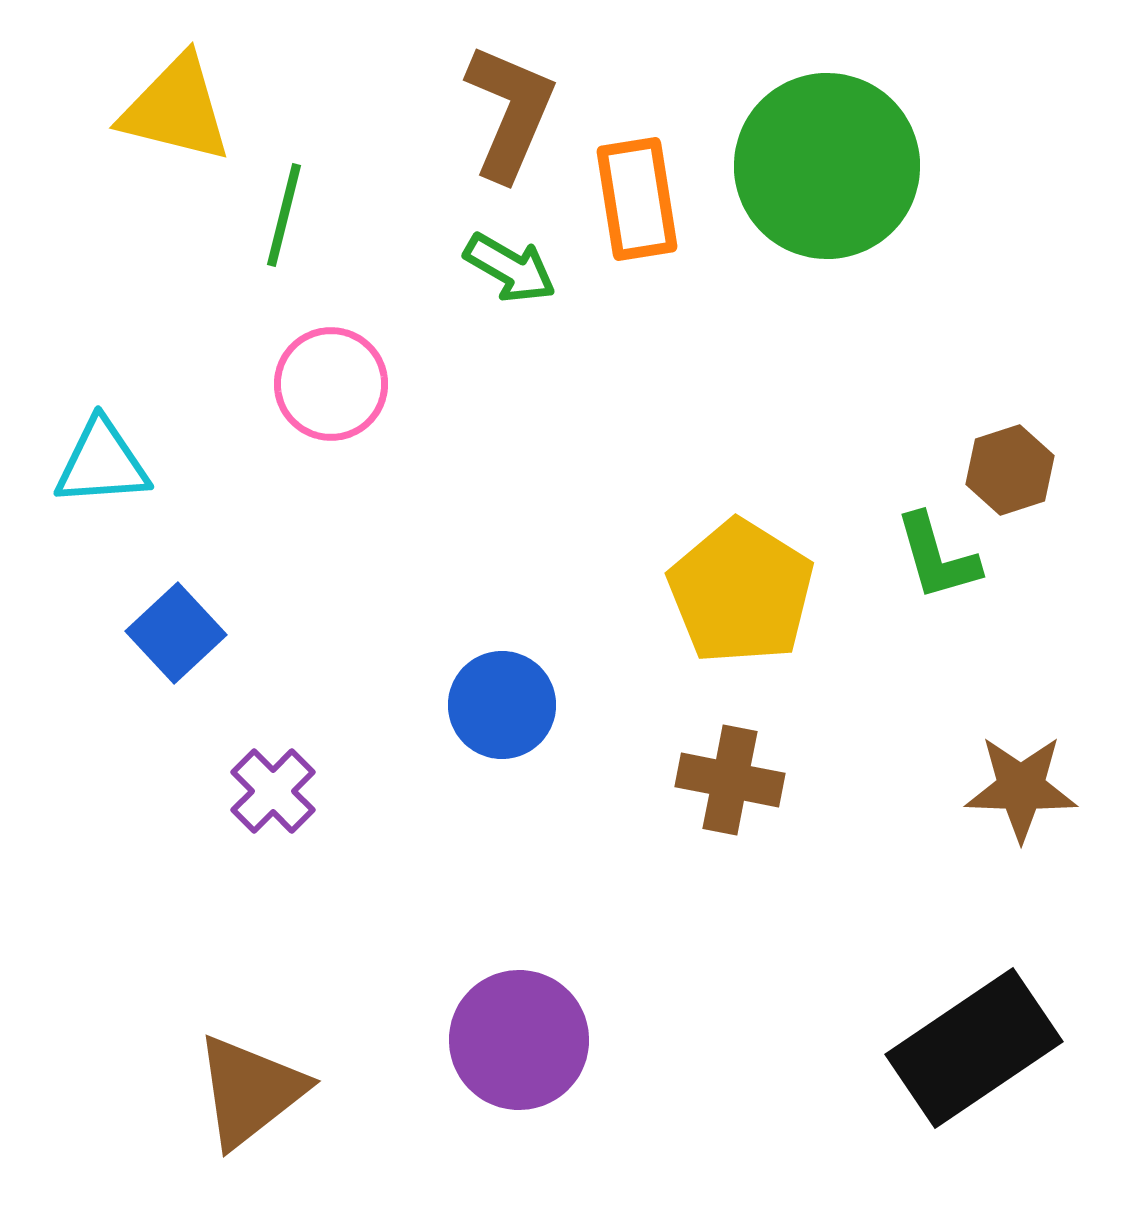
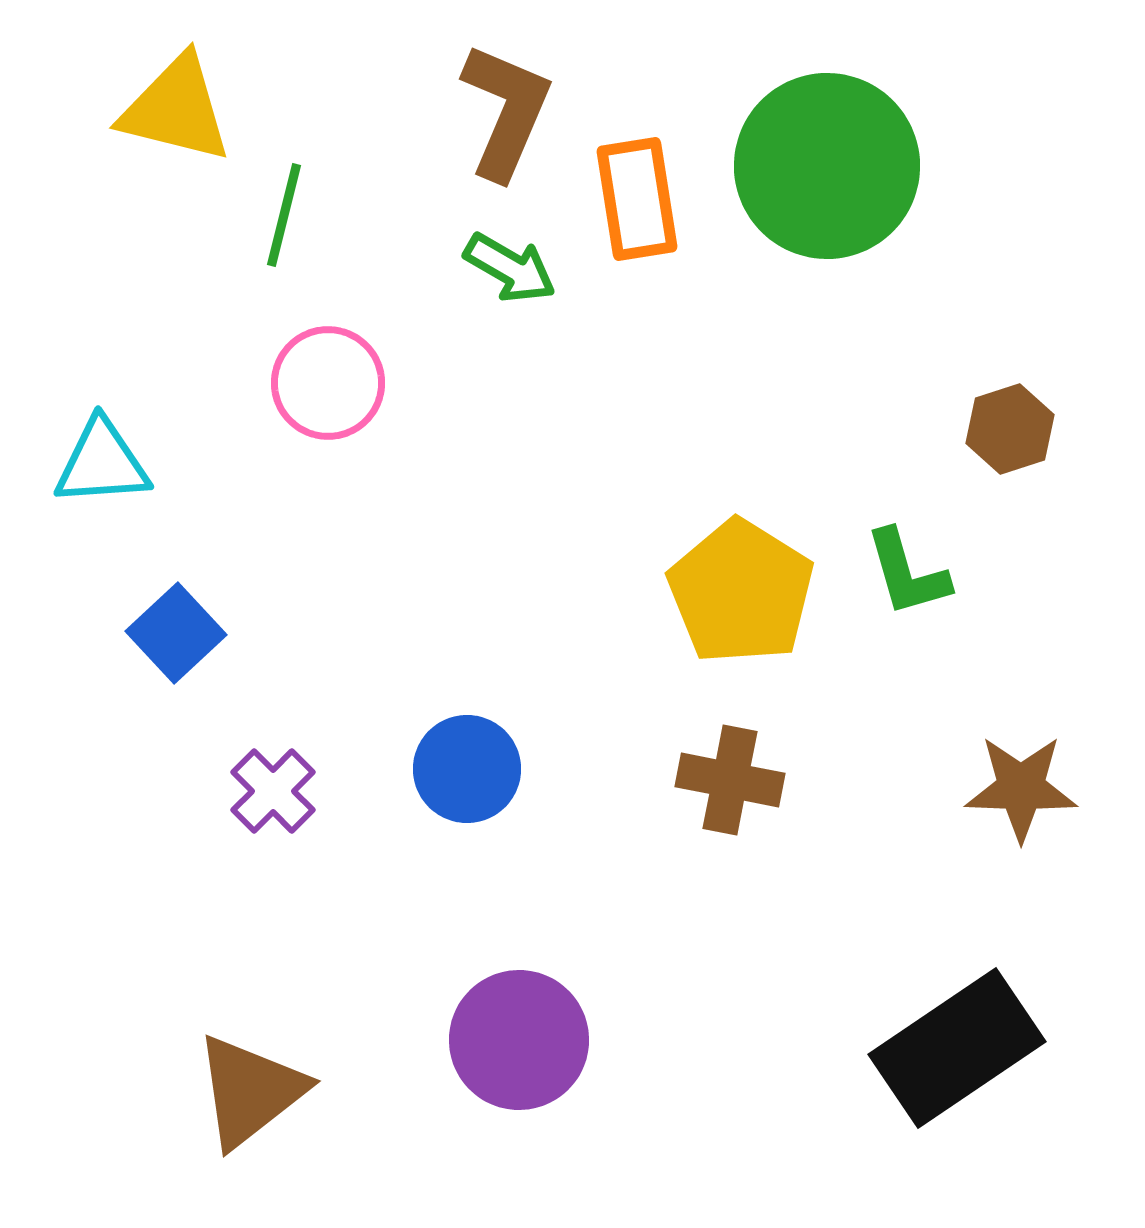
brown L-shape: moved 4 px left, 1 px up
pink circle: moved 3 px left, 1 px up
brown hexagon: moved 41 px up
green L-shape: moved 30 px left, 16 px down
blue circle: moved 35 px left, 64 px down
black rectangle: moved 17 px left
